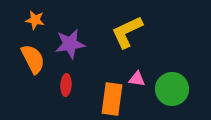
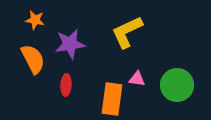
green circle: moved 5 px right, 4 px up
